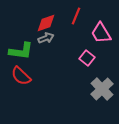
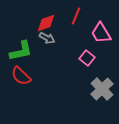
gray arrow: moved 1 px right; rotated 49 degrees clockwise
green L-shape: rotated 20 degrees counterclockwise
